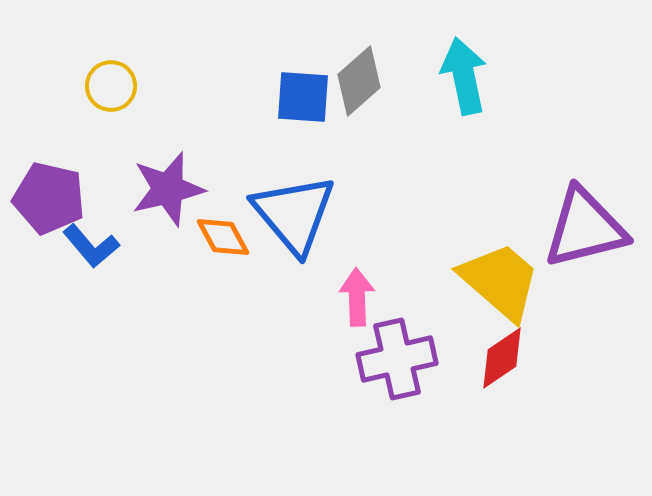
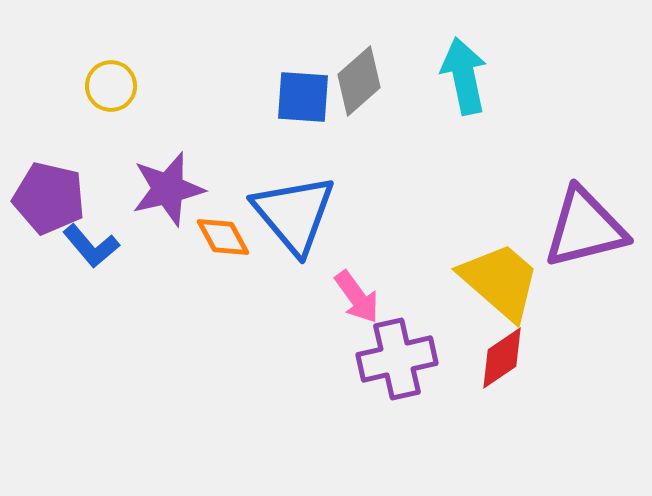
pink arrow: rotated 146 degrees clockwise
